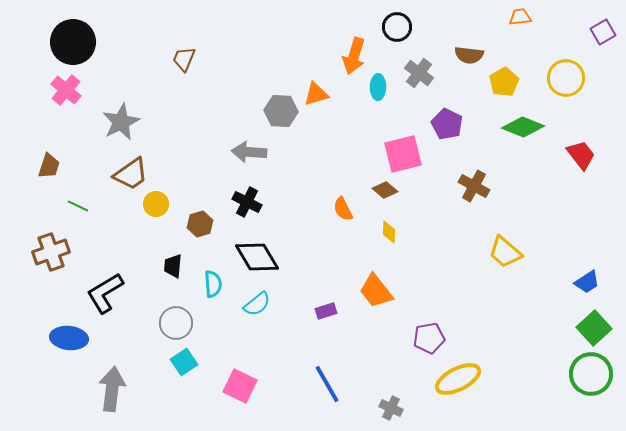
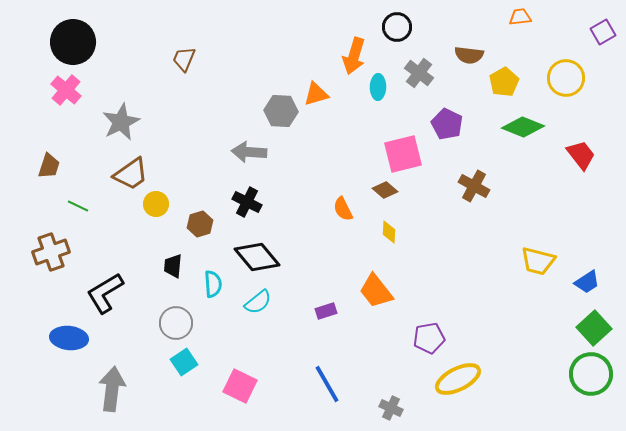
yellow trapezoid at (505, 252): moved 33 px right, 9 px down; rotated 27 degrees counterclockwise
black diamond at (257, 257): rotated 9 degrees counterclockwise
cyan semicircle at (257, 304): moved 1 px right, 2 px up
